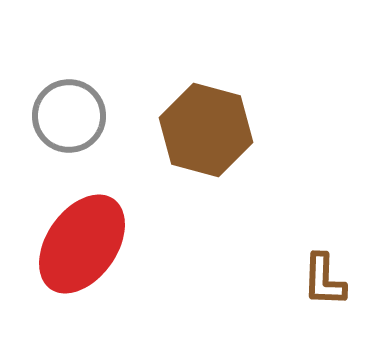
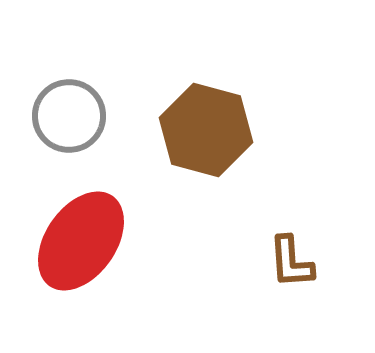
red ellipse: moved 1 px left, 3 px up
brown L-shape: moved 33 px left, 18 px up; rotated 6 degrees counterclockwise
